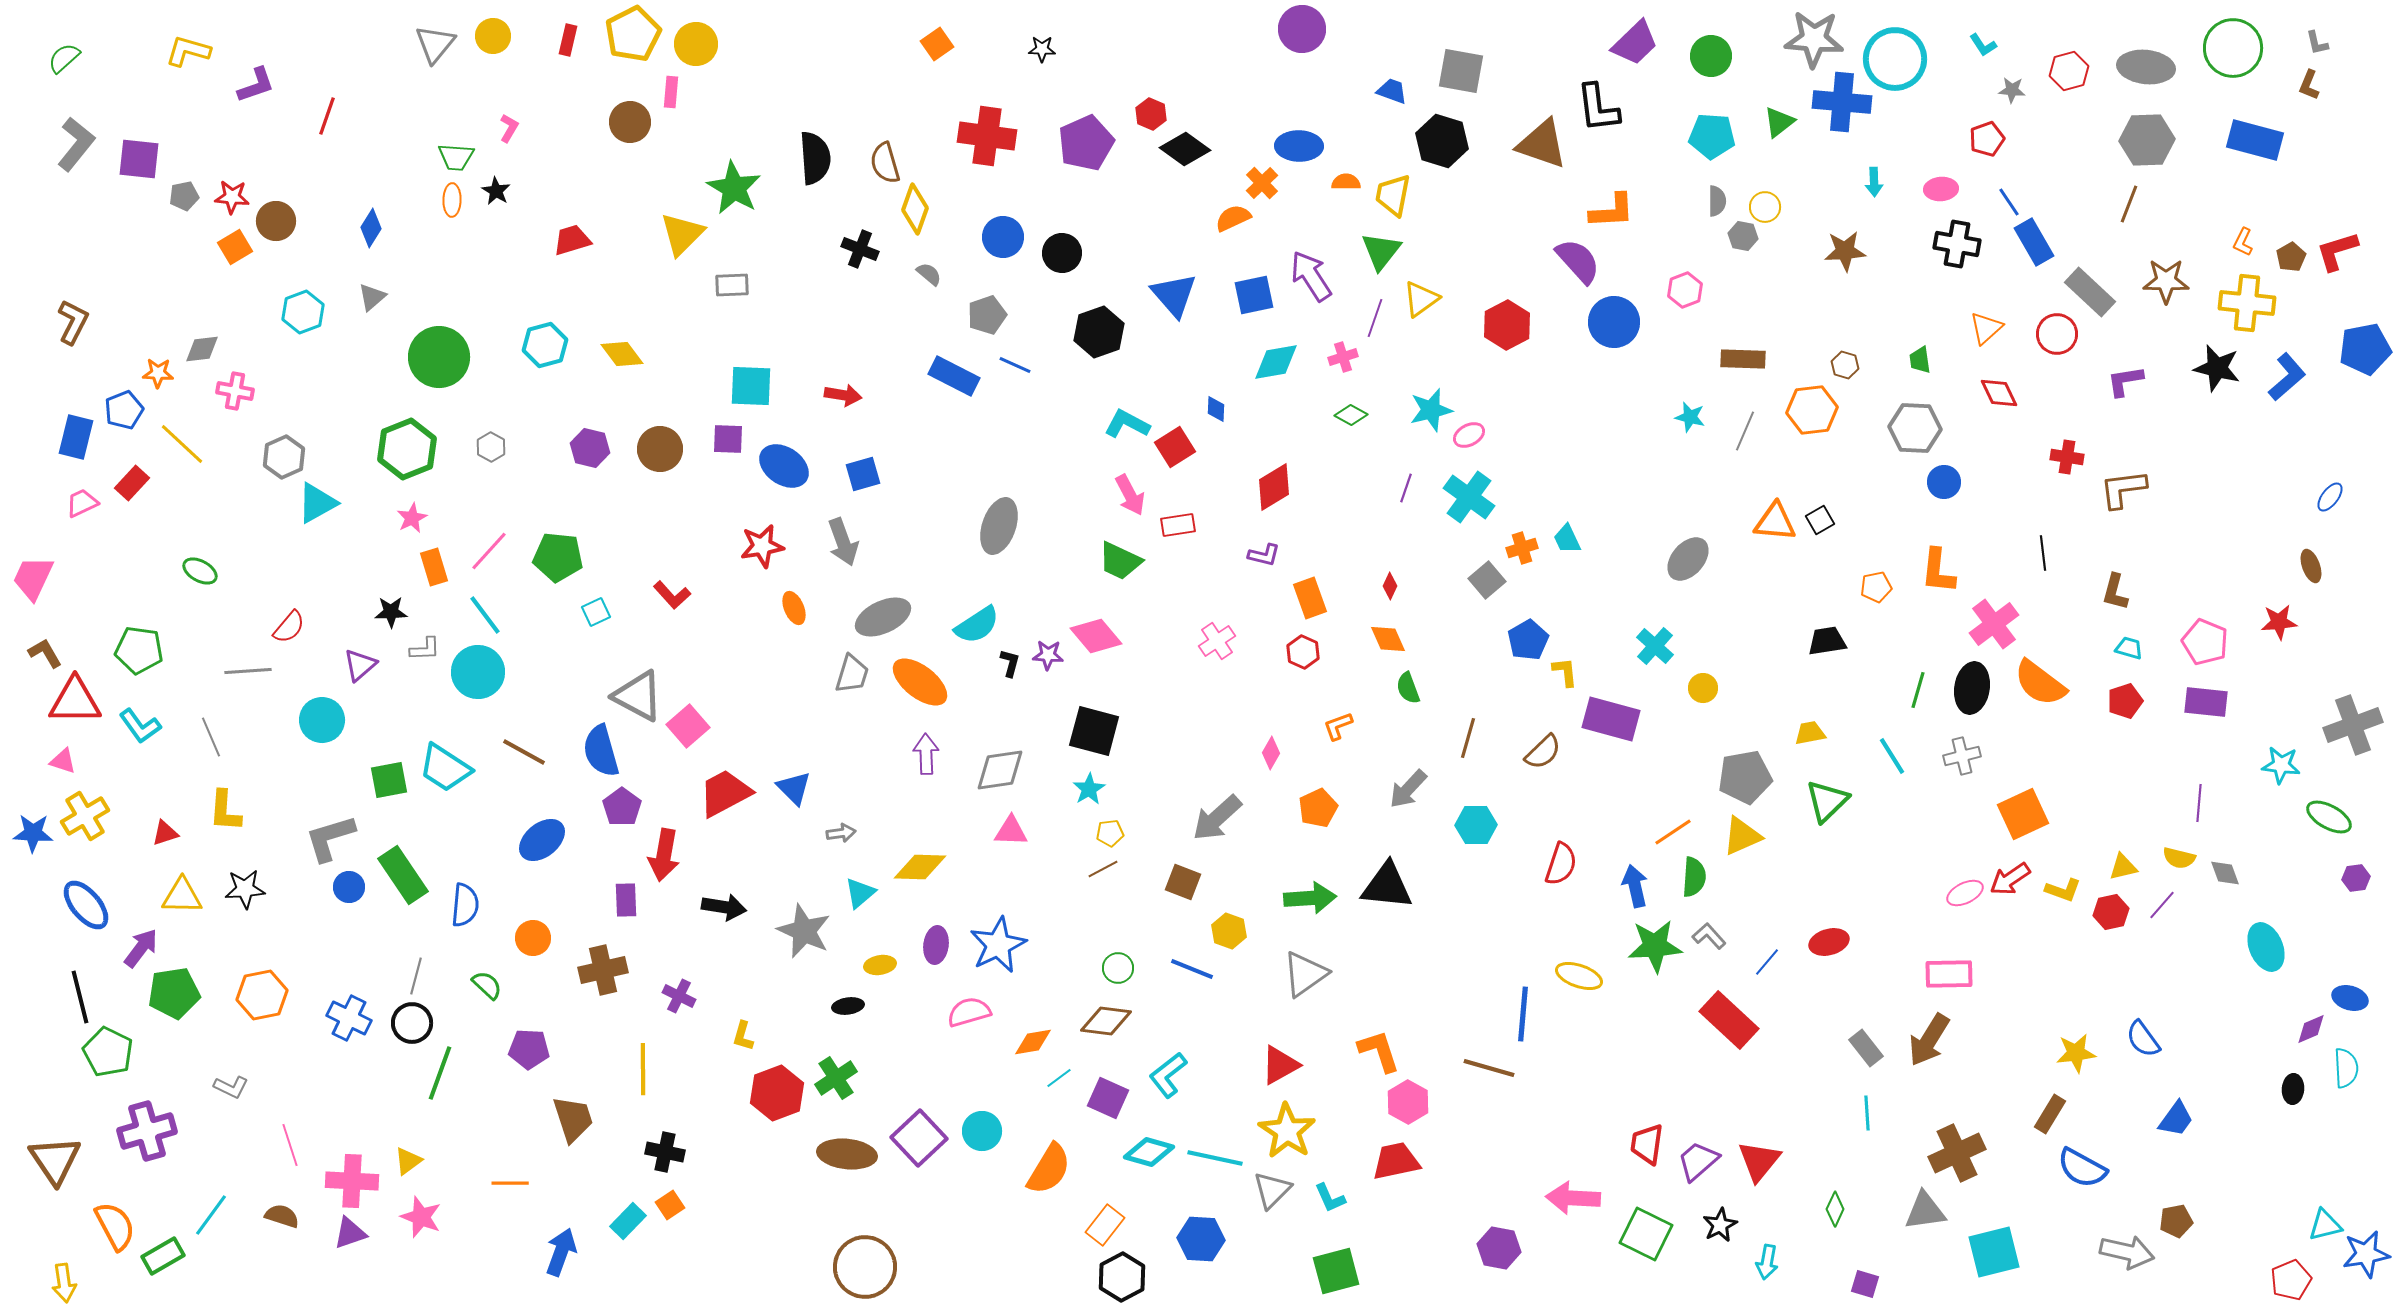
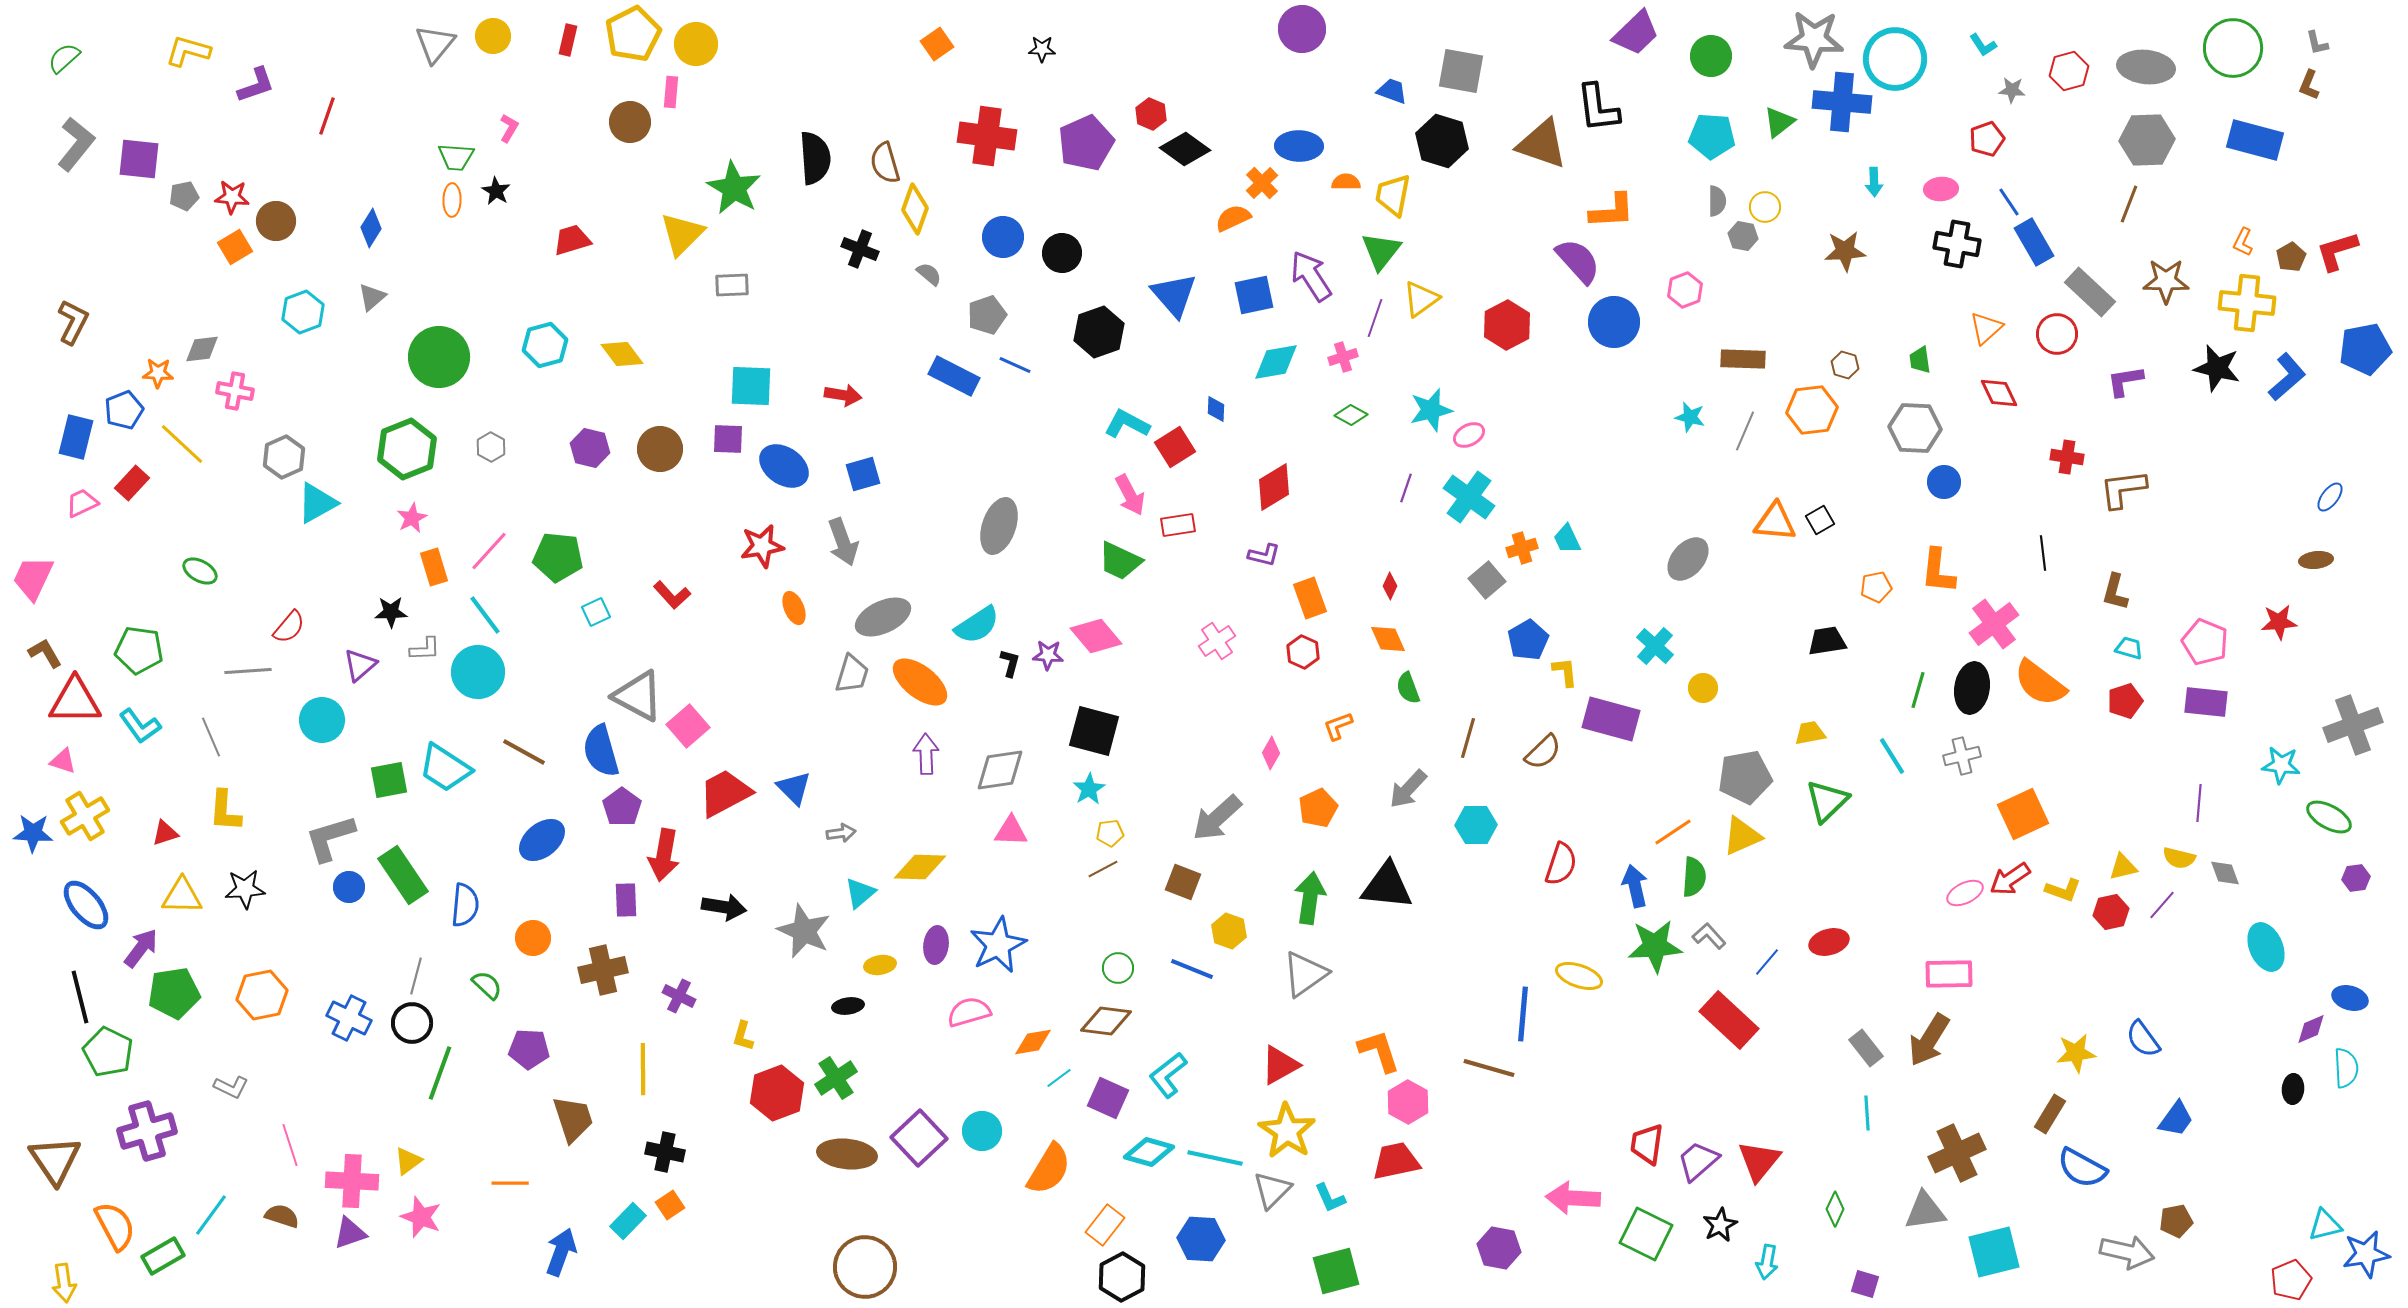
purple trapezoid at (1635, 43): moved 1 px right, 10 px up
brown ellipse at (2311, 566): moved 5 px right, 6 px up; rotated 76 degrees counterclockwise
green arrow at (1310, 898): rotated 78 degrees counterclockwise
